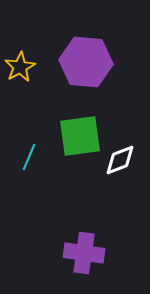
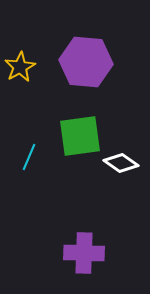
white diamond: moved 1 px right, 3 px down; rotated 56 degrees clockwise
purple cross: rotated 6 degrees counterclockwise
